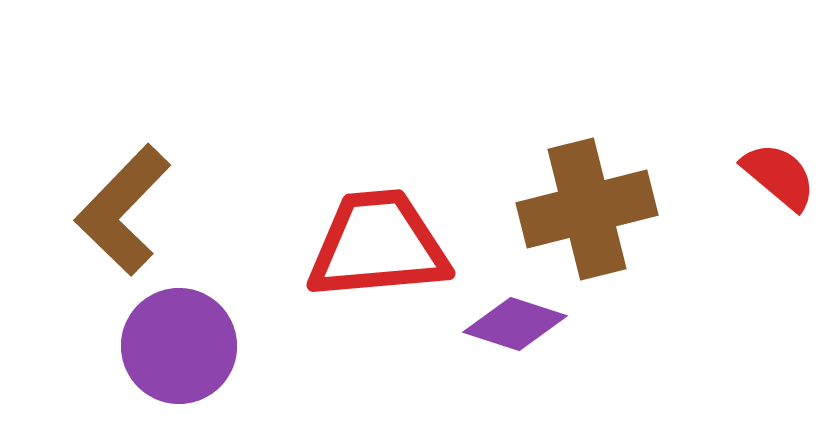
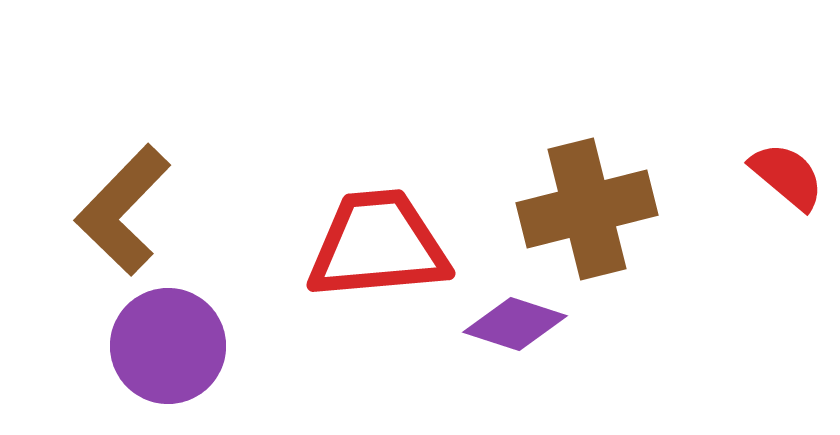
red semicircle: moved 8 px right
purple circle: moved 11 px left
